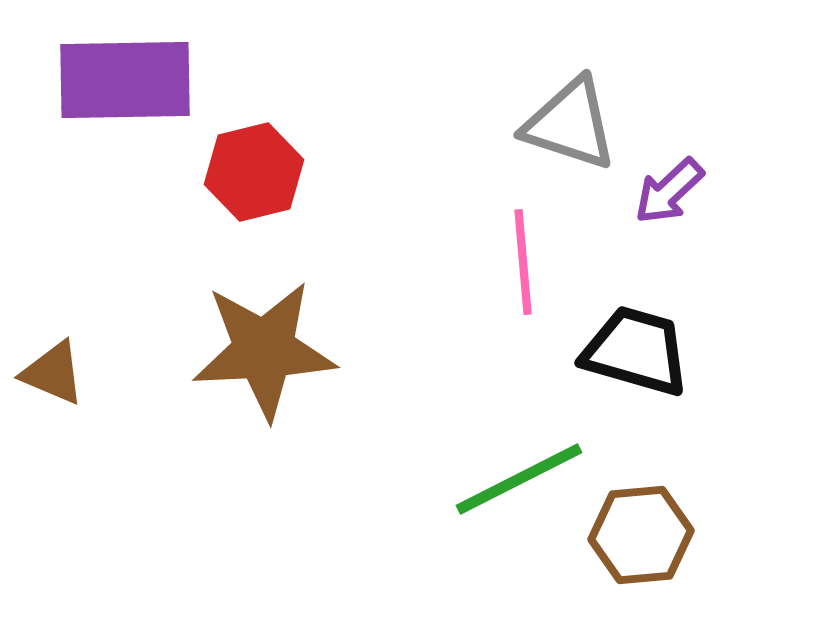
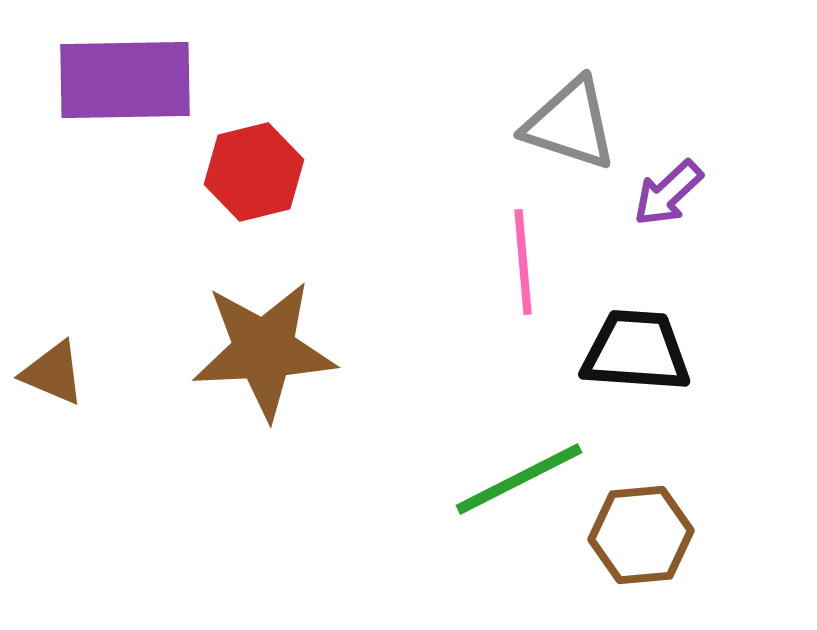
purple arrow: moved 1 px left, 2 px down
black trapezoid: rotated 12 degrees counterclockwise
